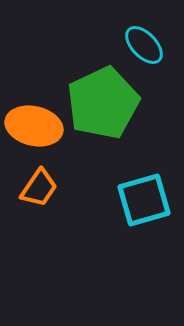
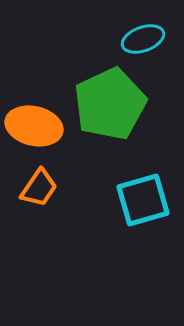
cyan ellipse: moved 1 px left, 6 px up; rotated 66 degrees counterclockwise
green pentagon: moved 7 px right, 1 px down
cyan square: moved 1 px left
